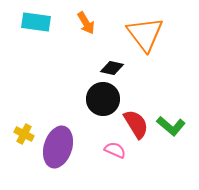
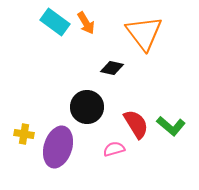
cyan rectangle: moved 19 px right; rotated 28 degrees clockwise
orange triangle: moved 1 px left, 1 px up
black circle: moved 16 px left, 8 px down
yellow cross: rotated 18 degrees counterclockwise
pink semicircle: moved 1 px left, 1 px up; rotated 40 degrees counterclockwise
